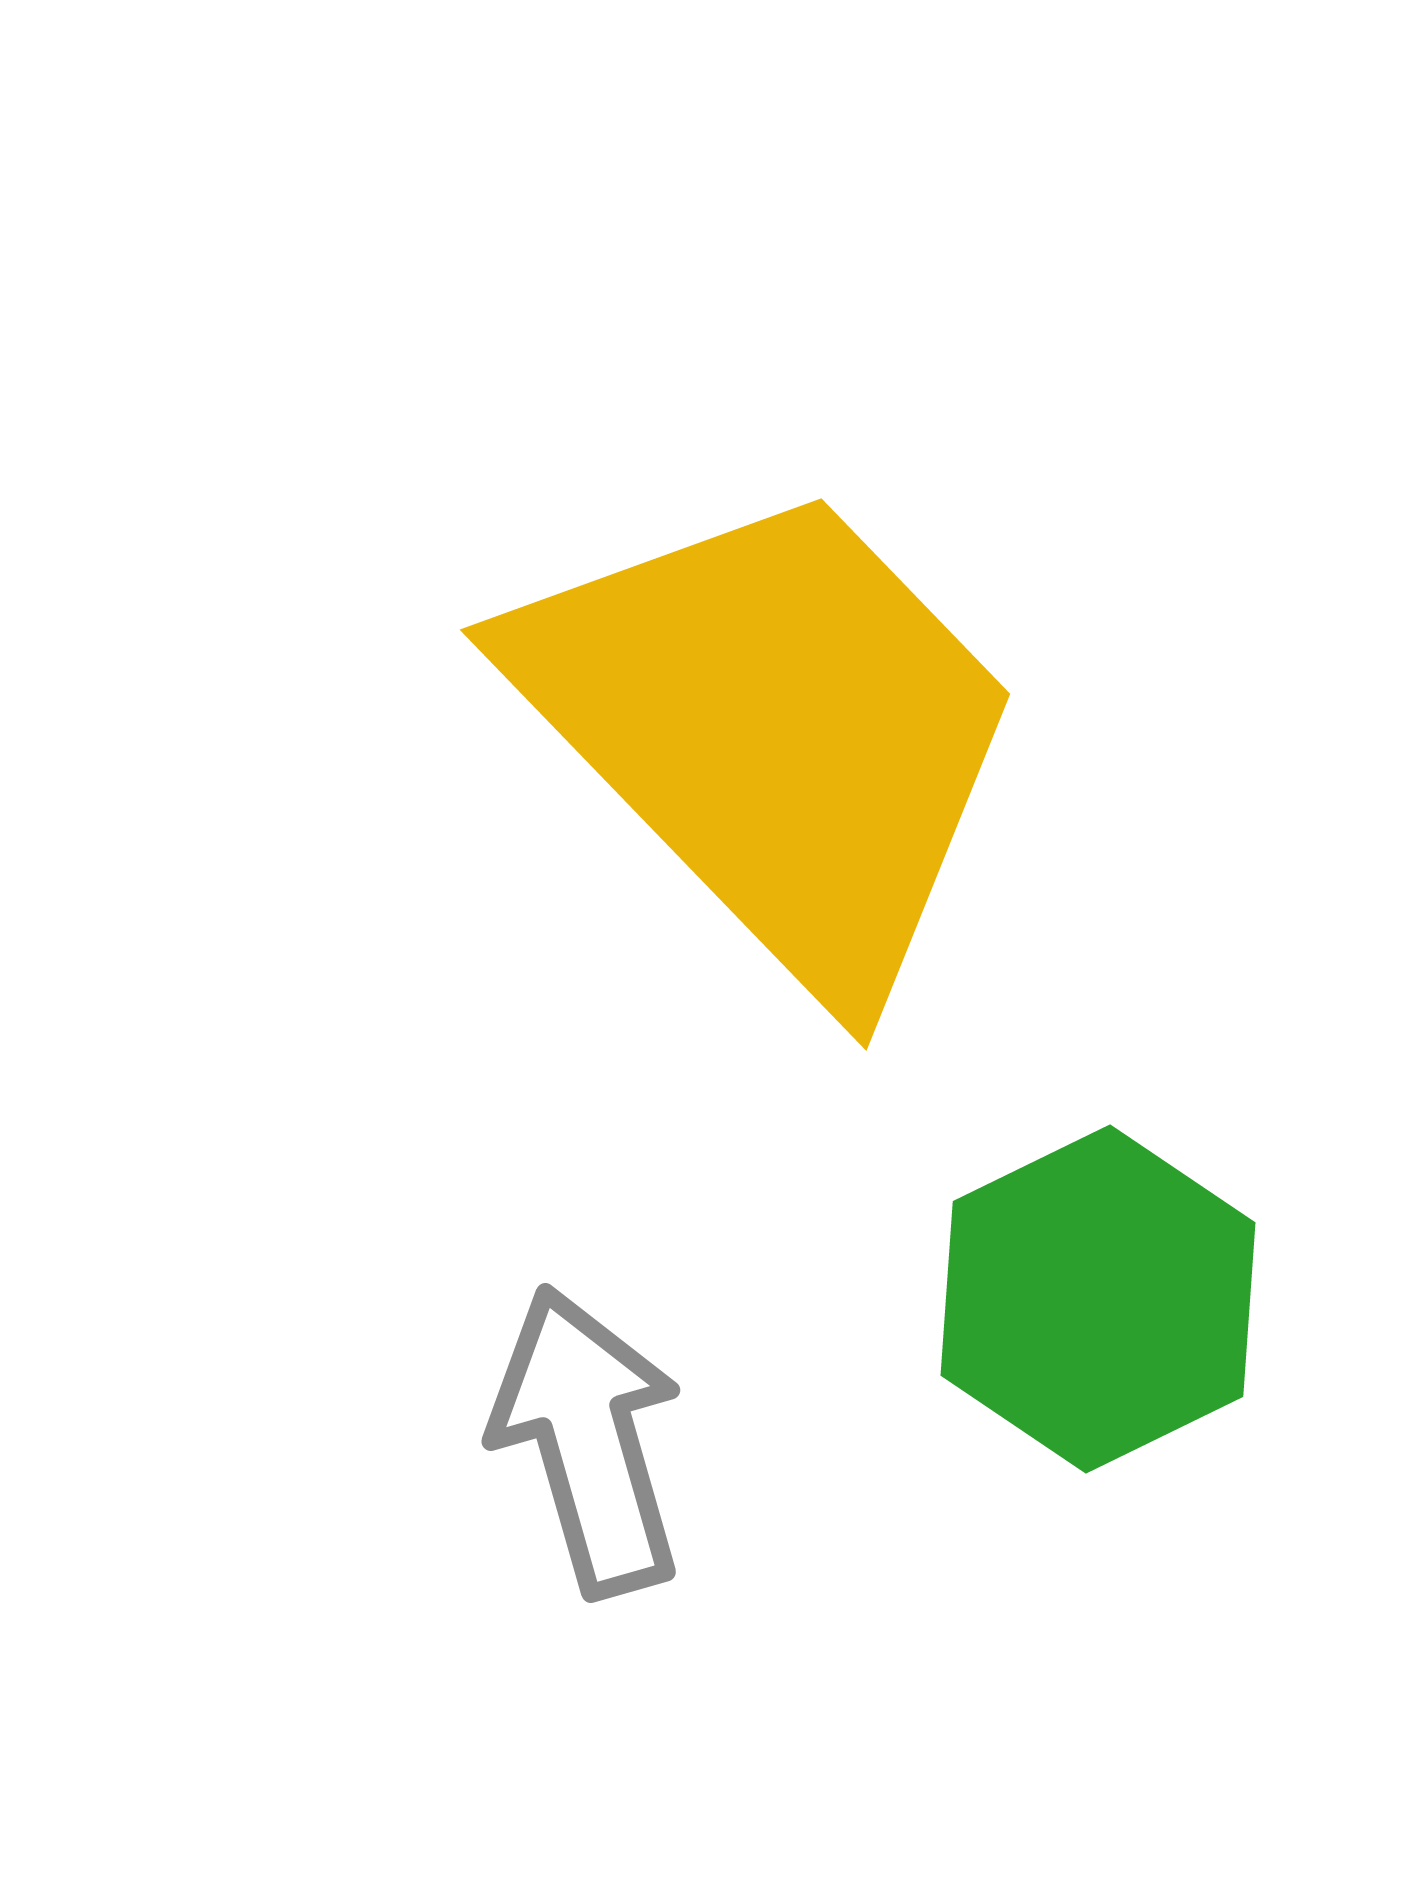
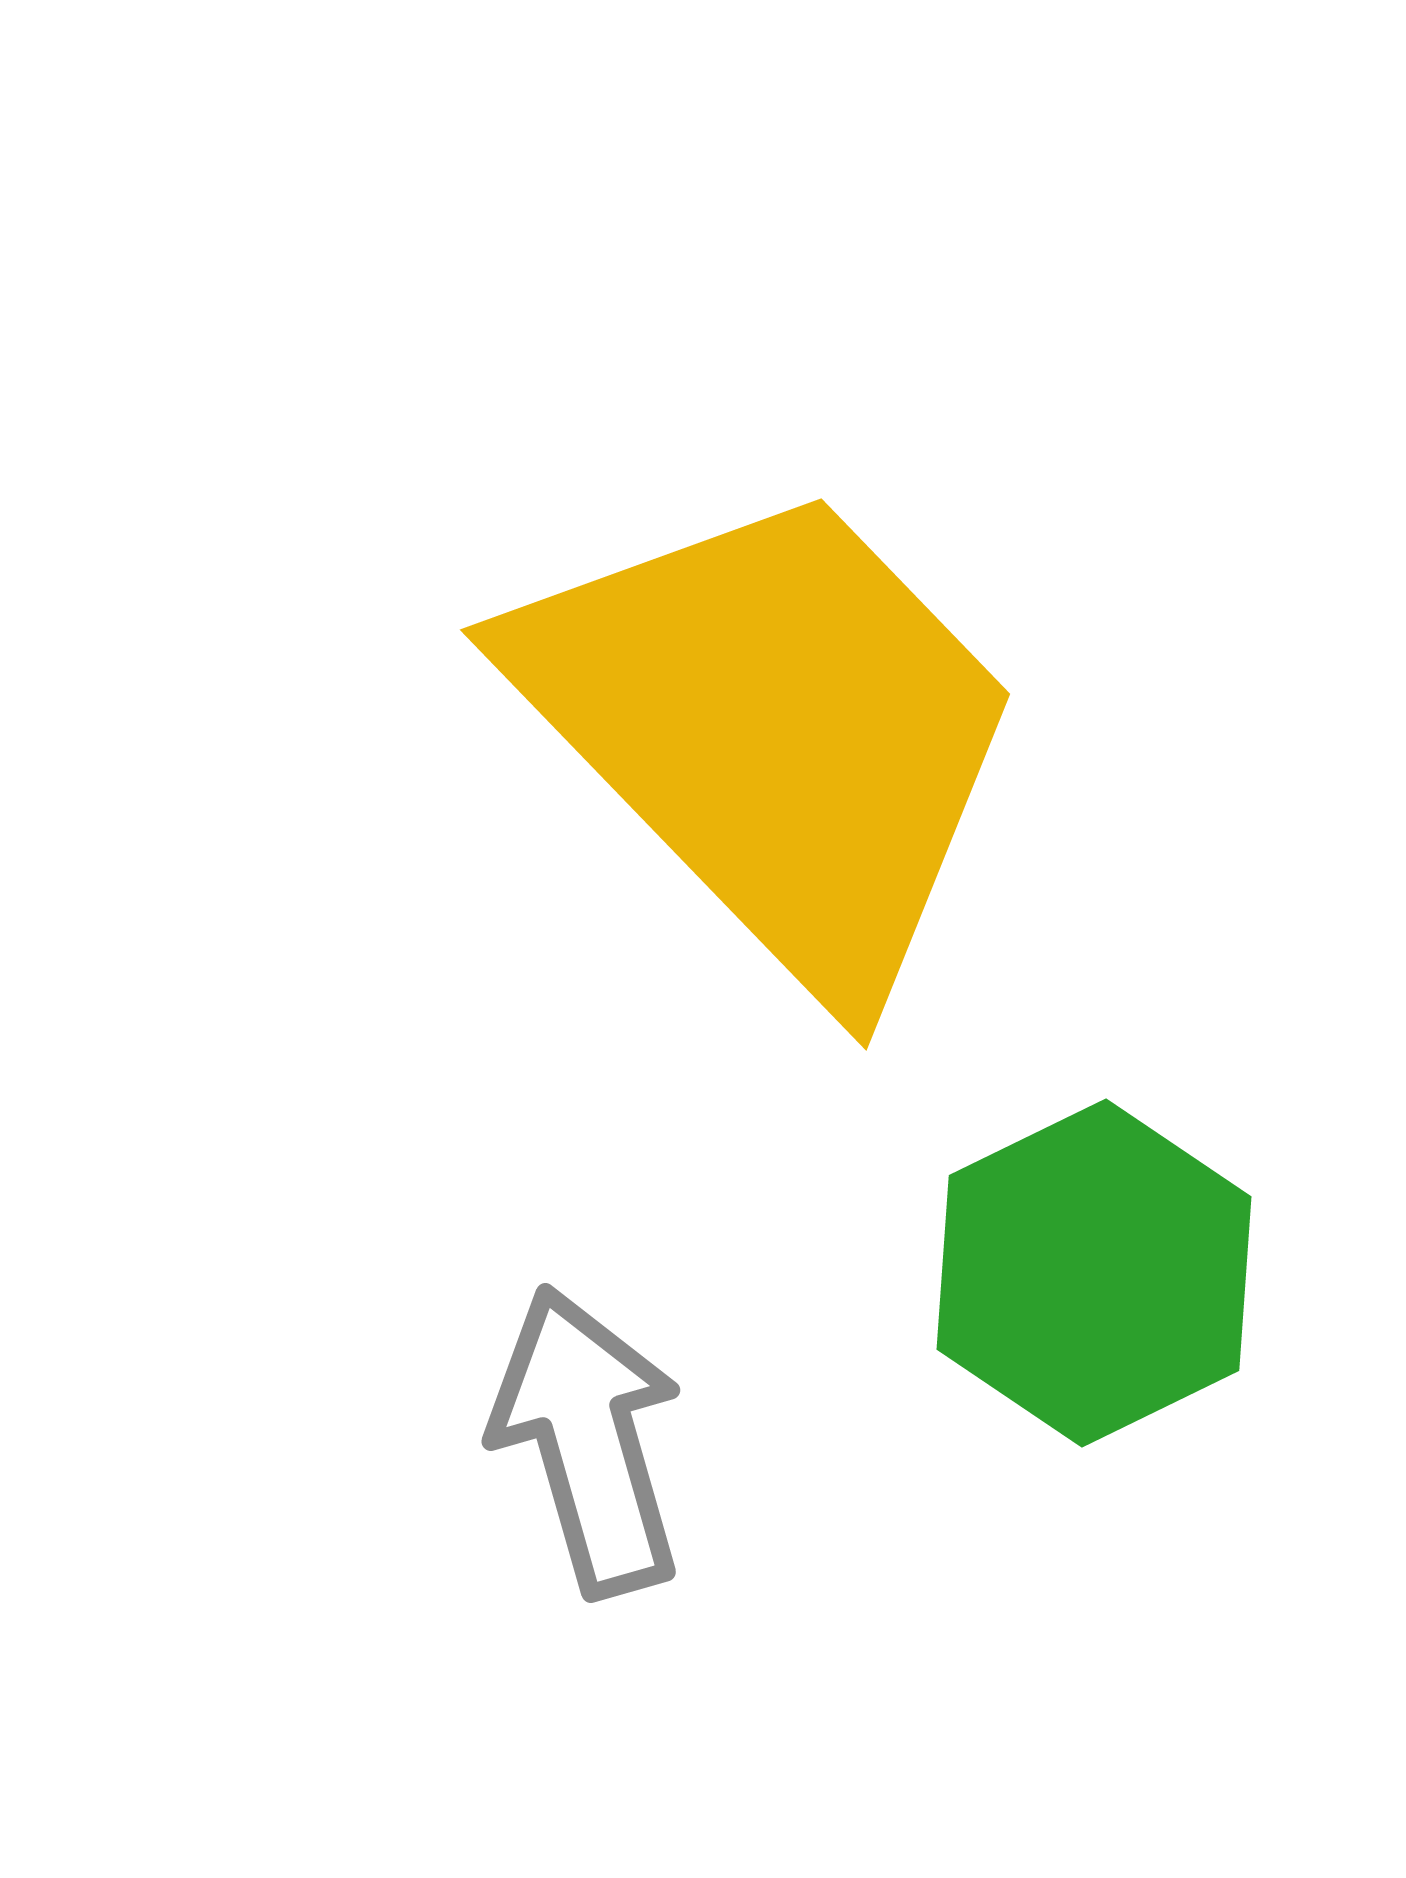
green hexagon: moved 4 px left, 26 px up
